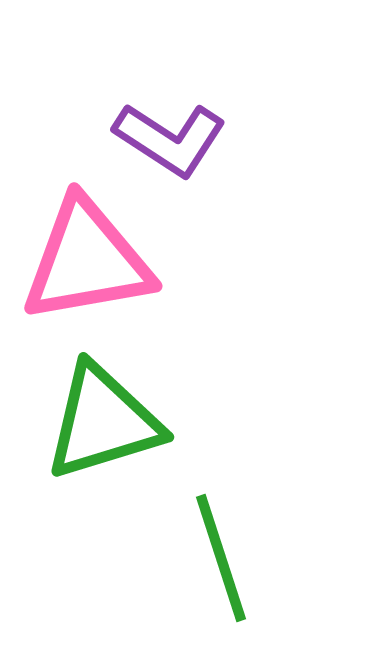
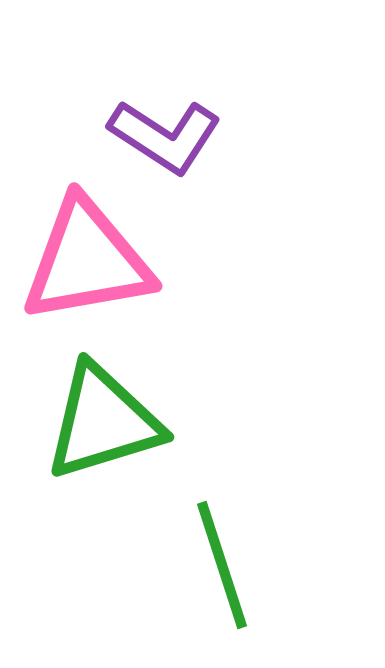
purple L-shape: moved 5 px left, 3 px up
green line: moved 1 px right, 7 px down
